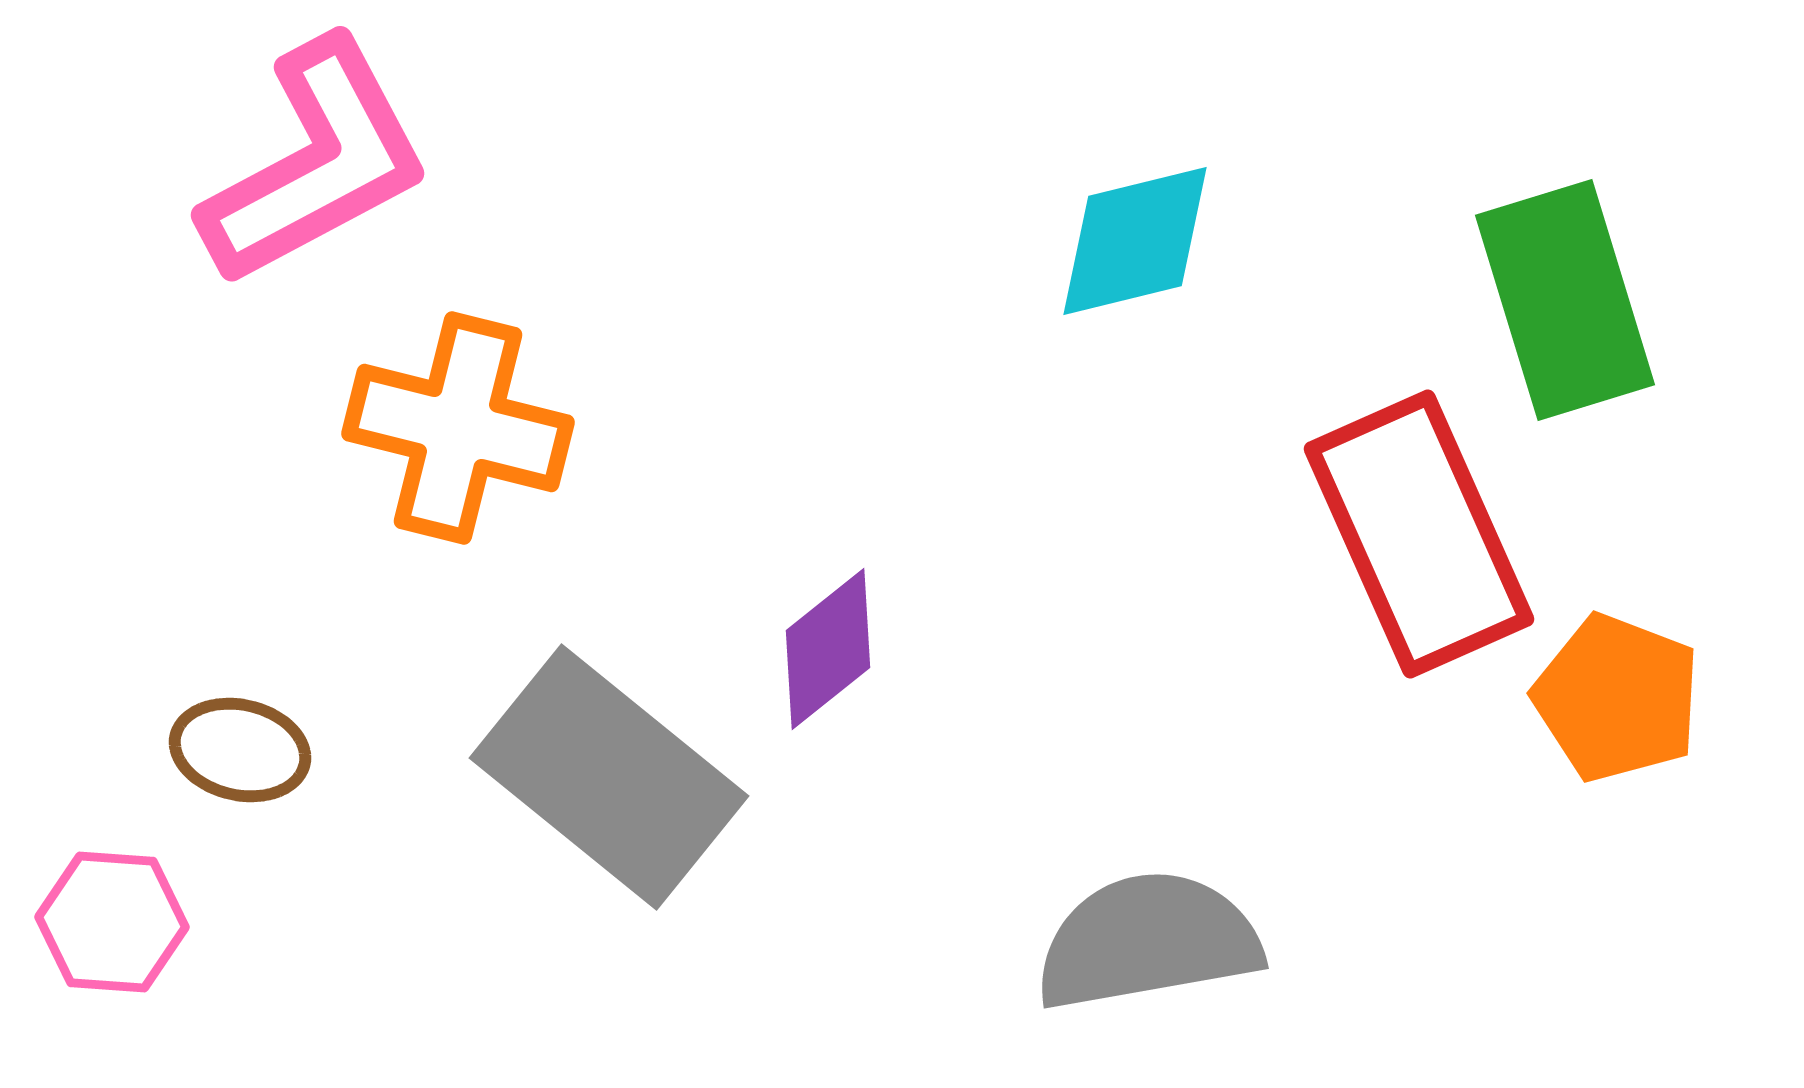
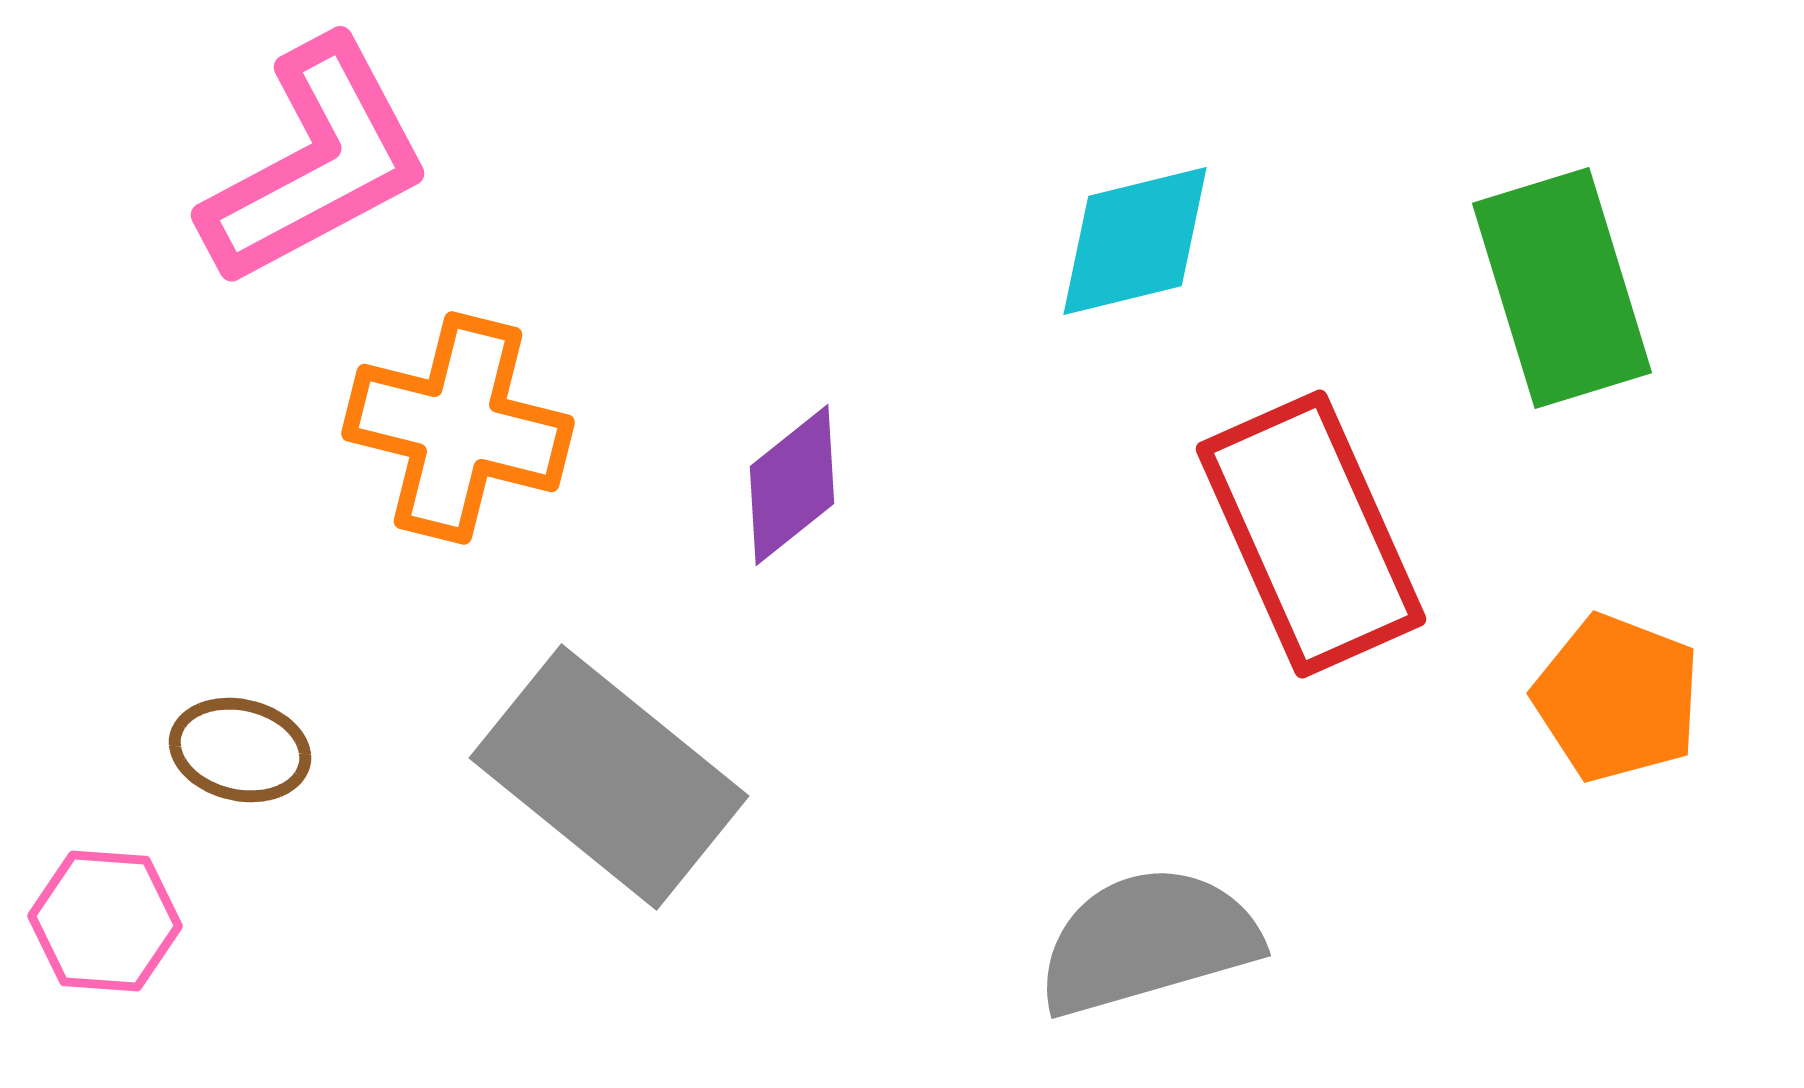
green rectangle: moved 3 px left, 12 px up
red rectangle: moved 108 px left
purple diamond: moved 36 px left, 164 px up
pink hexagon: moved 7 px left, 1 px up
gray semicircle: rotated 6 degrees counterclockwise
